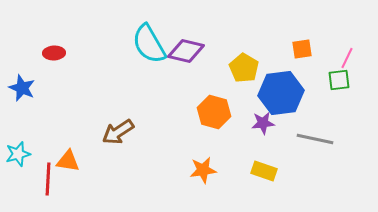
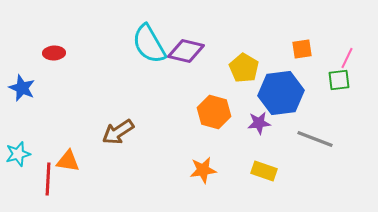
purple star: moved 4 px left
gray line: rotated 9 degrees clockwise
